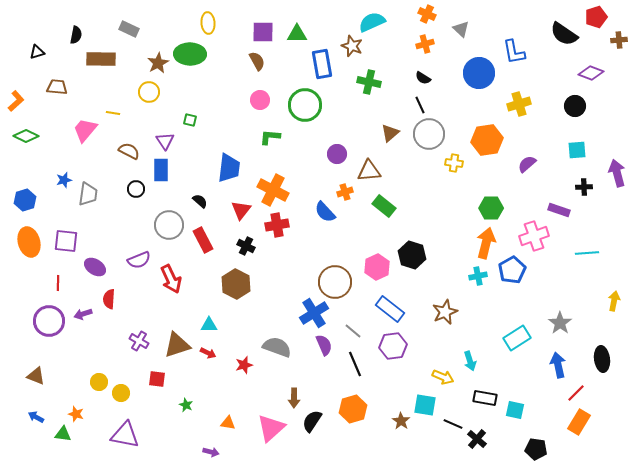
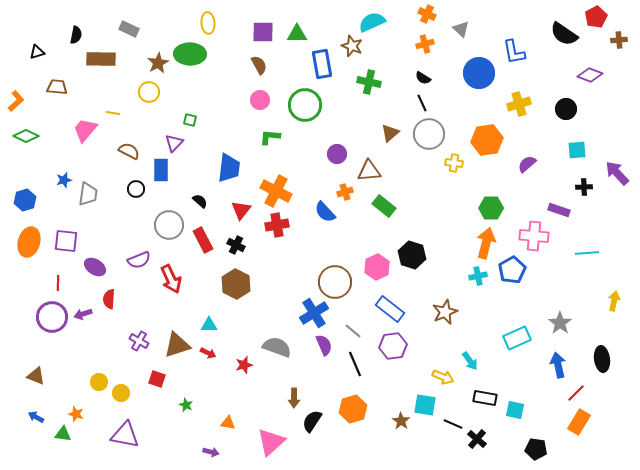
red pentagon at (596, 17): rotated 10 degrees counterclockwise
brown semicircle at (257, 61): moved 2 px right, 4 px down
purple diamond at (591, 73): moved 1 px left, 2 px down
black line at (420, 105): moved 2 px right, 2 px up
black circle at (575, 106): moved 9 px left, 3 px down
purple triangle at (165, 141): moved 9 px right, 2 px down; rotated 18 degrees clockwise
purple arrow at (617, 173): rotated 28 degrees counterclockwise
orange cross at (273, 190): moved 3 px right, 1 px down
pink cross at (534, 236): rotated 24 degrees clockwise
orange ellipse at (29, 242): rotated 32 degrees clockwise
black cross at (246, 246): moved 10 px left, 1 px up
purple circle at (49, 321): moved 3 px right, 4 px up
cyan rectangle at (517, 338): rotated 8 degrees clockwise
cyan arrow at (470, 361): rotated 18 degrees counterclockwise
red square at (157, 379): rotated 12 degrees clockwise
pink triangle at (271, 428): moved 14 px down
